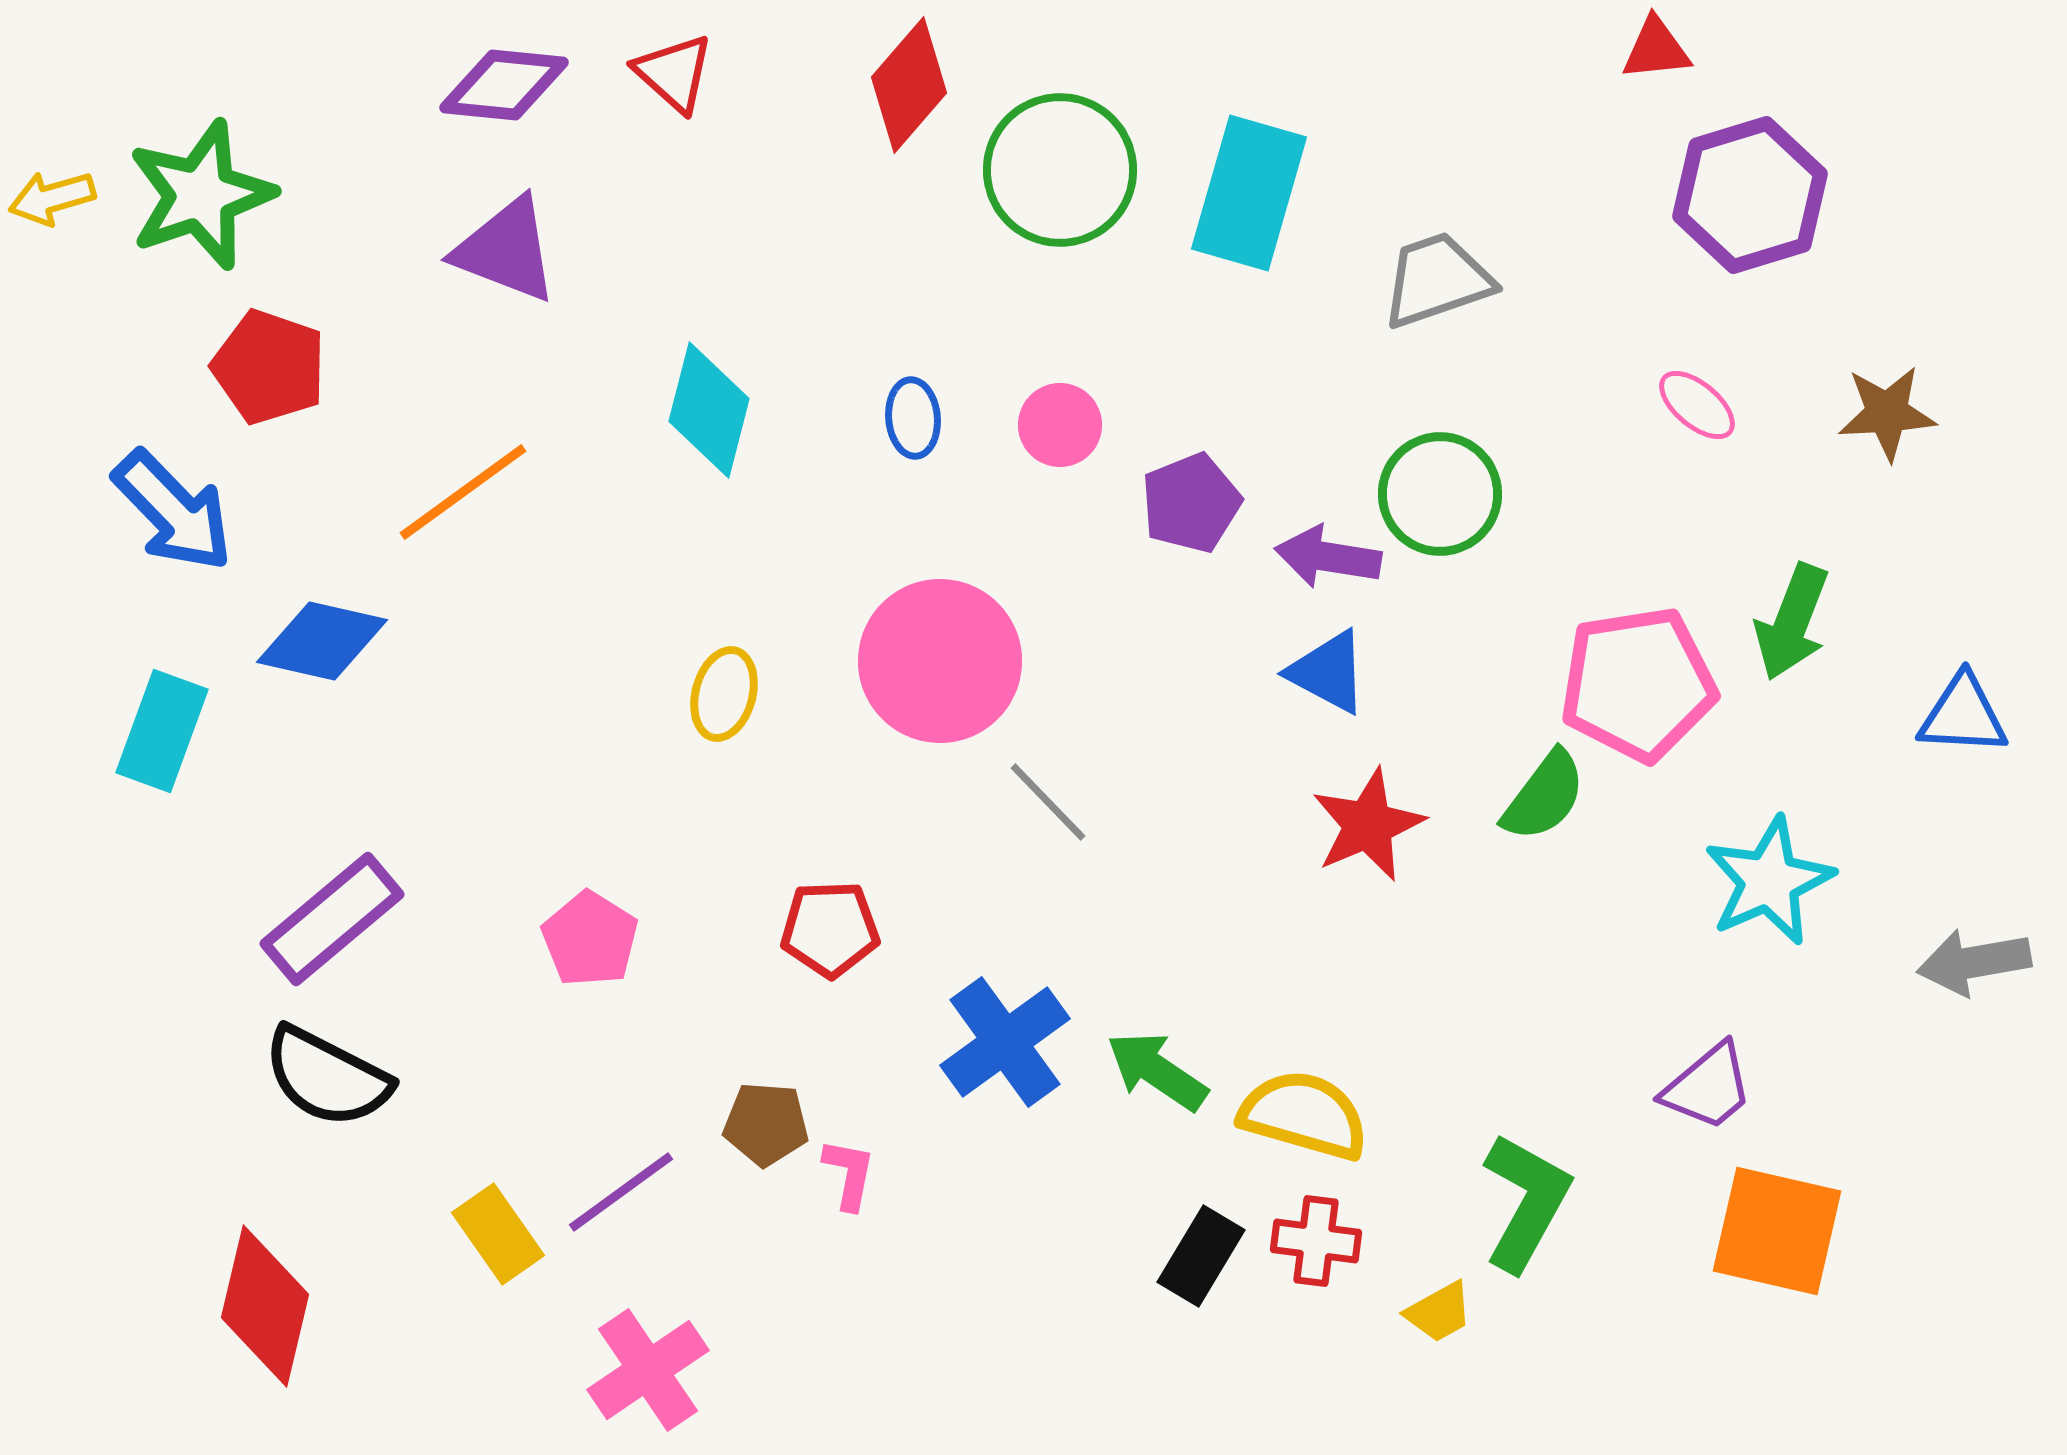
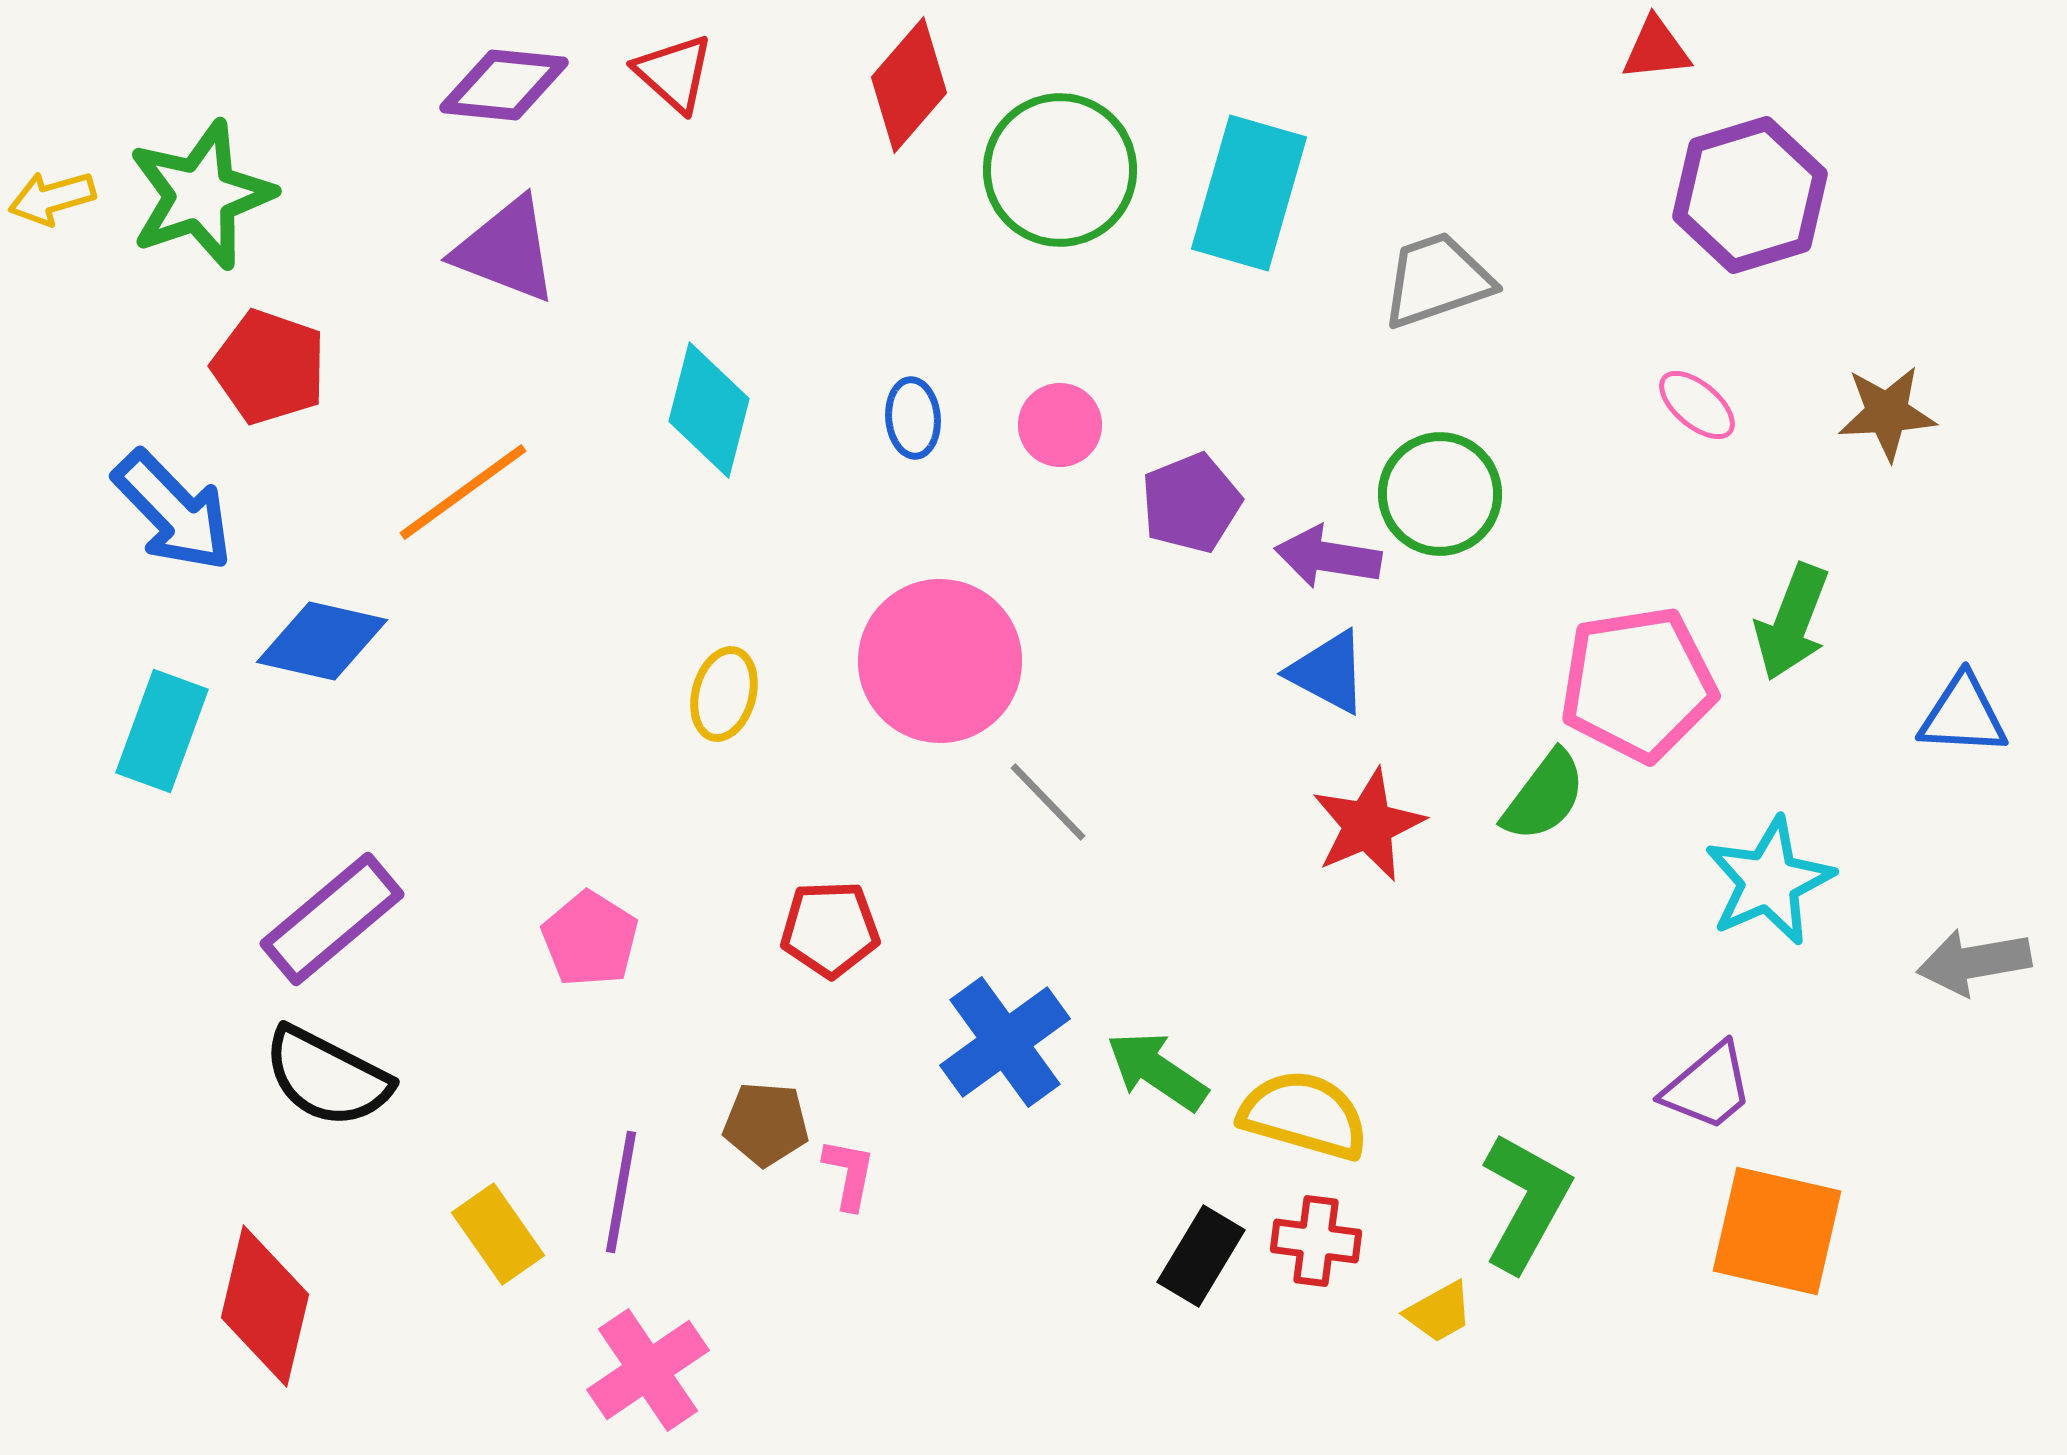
purple line at (621, 1192): rotated 44 degrees counterclockwise
